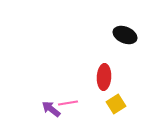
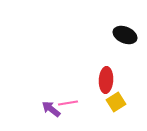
red ellipse: moved 2 px right, 3 px down
yellow square: moved 2 px up
